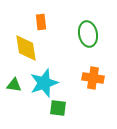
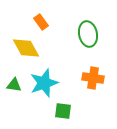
orange rectangle: rotated 28 degrees counterclockwise
yellow diamond: rotated 20 degrees counterclockwise
green square: moved 5 px right, 3 px down
